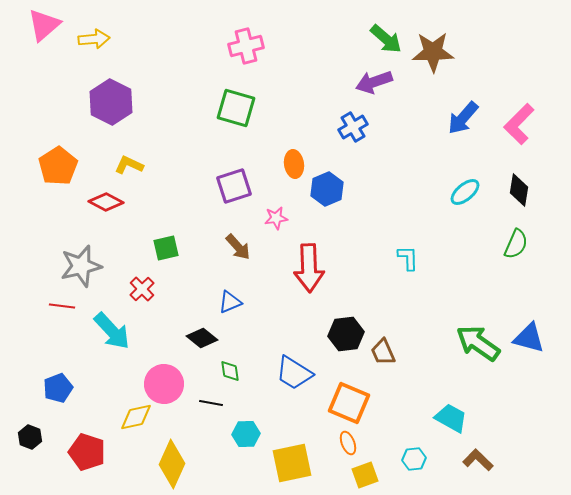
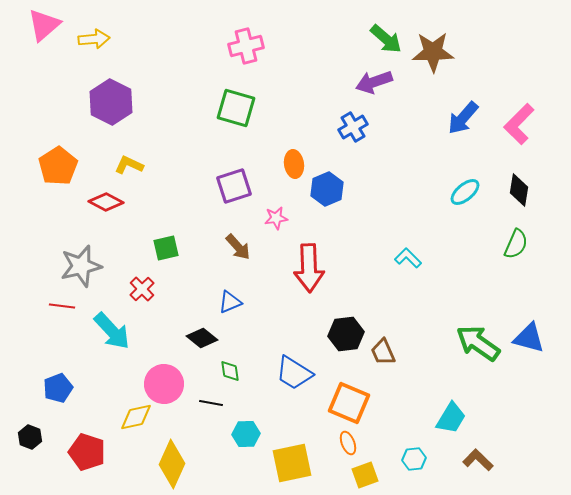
cyan L-shape at (408, 258): rotated 44 degrees counterclockwise
cyan trapezoid at (451, 418): rotated 92 degrees clockwise
